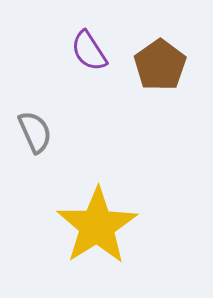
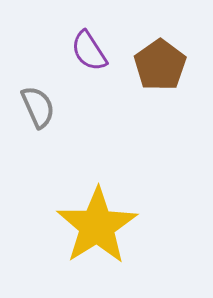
gray semicircle: moved 3 px right, 25 px up
